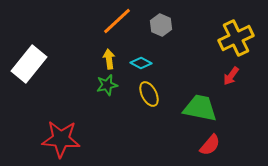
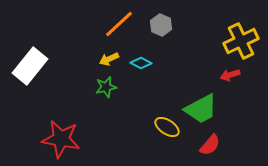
orange line: moved 2 px right, 3 px down
yellow cross: moved 5 px right, 3 px down
yellow arrow: rotated 108 degrees counterclockwise
white rectangle: moved 1 px right, 2 px down
red arrow: moved 1 px left, 1 px up; rotated 36 degrees clockwise
green star: moved 1 px left, 2 px down
yellow ellipse: moved 18 px right, 33 px down; rotated 30 degrees counterclockwise
green trapezoid: moved 1 px right, 1 px down; rotated 141 degrees clockwise
red star: rotated 6 degrees clockwise
